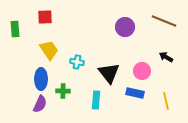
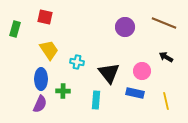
red square: rotated 14 degrees clockwise
brown line: moved 2 px down
green rectangle: rotated 21 degrees clockwise
